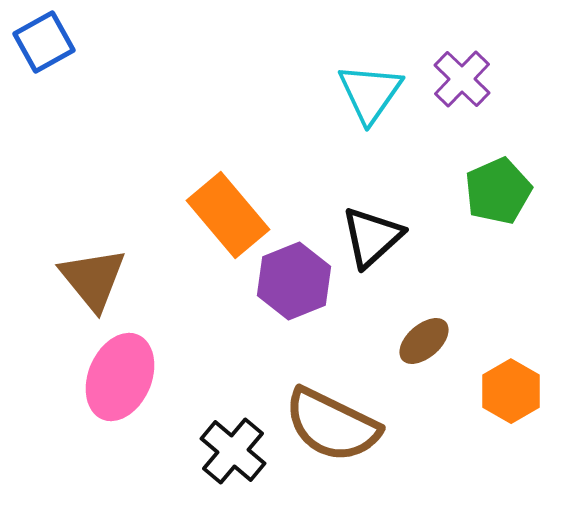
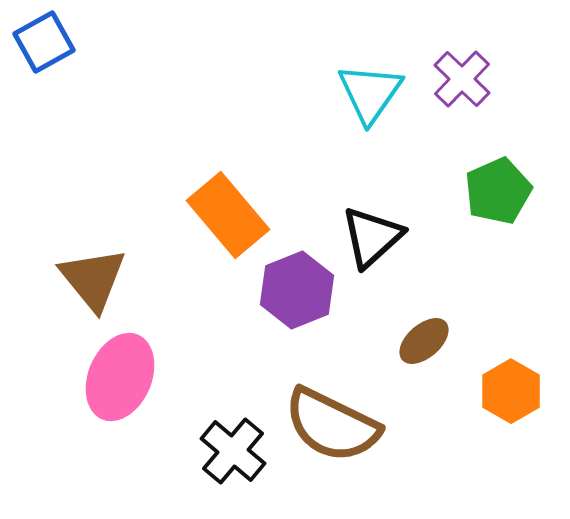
purple hexagon: moved 3 px right, 9 px down
